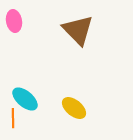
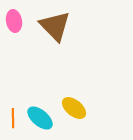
brown triangle: moved 23 px left, 4 px up
cyan ellipse: moved 15 px right, 19 px down
